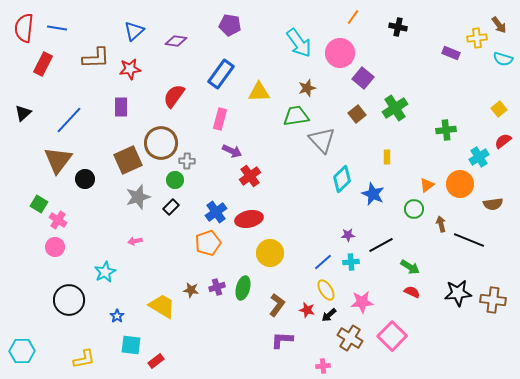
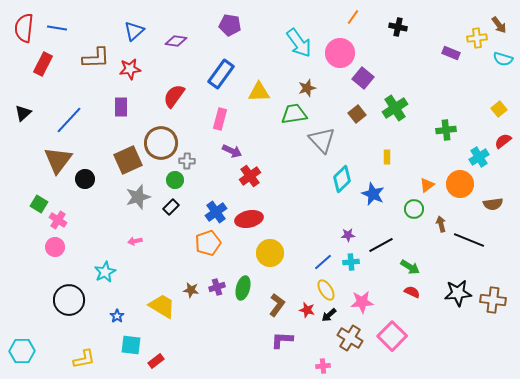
green trapezoid at (296, 116): moved 2 px left, 2 px up
